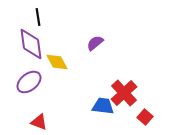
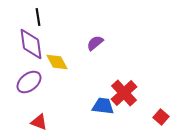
red square: moved 16 px right
